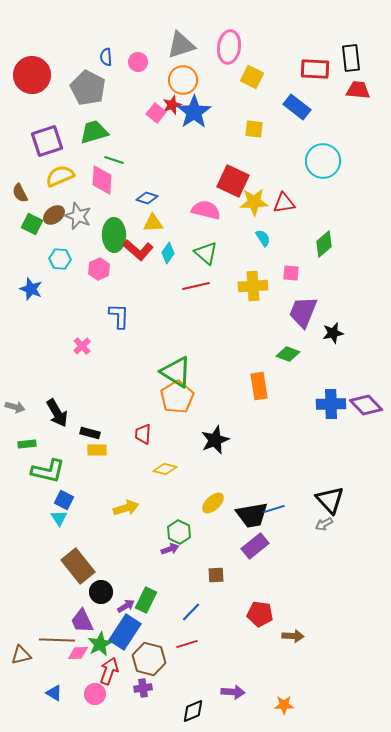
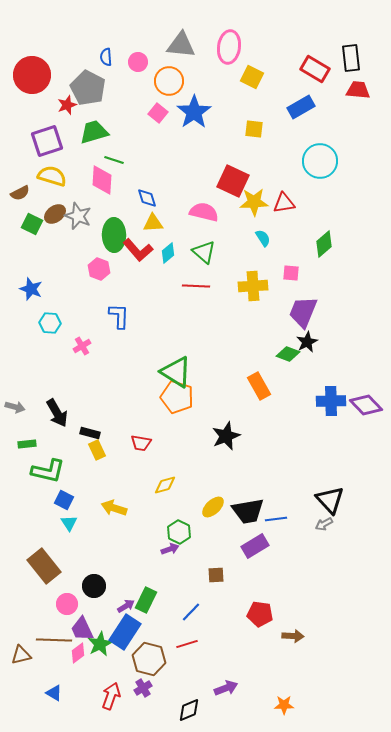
gray triangle at (181, 45): rotated 24 degrees clockwise
red rectangle at (315, 69): rotated 28 degrees clockwise
orange circle at (183, 80): moved 14 px left, 1 px down
red star at (172, 105): moved 105 px left
blue rectangle at (297, 107): moved 4 px right; rotated 68 degrees counterclockwise
pink square at (156, 113): moved 2 px right
cyan circle at (323, 161): moved 3 px left
yellow semicircle at (60, 176): moved 8 px left; rotated 40 degrees clockwise
brown semicircle at (20, 193): rotated 90 degrees counterclockwise
blue diamond at (147, 198): rotated 55 degrees clockwise
pink semicircle at (206, 210): moved 2 px left, 2 px down
brown ellipse at (54, 215): moved 1 px right, 1 px up
red L-shape at (138, 250): rotated 8 degrees clockwise
cyan diamond at (168, 253): rotated 15 degrees clockwise
green triangle at (206, 253): moved 2 px left, 1 px up
cyan hexagon at (60, 259): moved 10 px left, 64 px down
pink hexagon at (99, 269): rotated 15 degrees counterclockwise
red line at (196, 286): rotated 16 degrees clockwise
black star at (333, 333): moved 26 px left, 9 px down; rotated 15 degrees counterclockwise
pink cross at (82, 346): rotated 12 degrees clockwise
orange rectangle at (259, 386): rotated 20 degrees counterclockwise
orange pentagon at (177, 397): rotated 24 degrees counterclockwise
blue cross at (331, 404): moved 3 px up
red trapezoid at (143, 434): moved 2 px left, 9 px down; rotated 85 degrees counterclockwise
black star at (215, 440): moved 11 px right, 4 px up
yellow rectangle at (97, 450): rotated 66 degrees clockwise
yellow diamond at (165, 469): moved 16 px down; rotated 30 degrees counterclockwise
yellow ellipse at (213, 503): moved 4 px down
yellow arrow at (126, 508): moved 12 px left; rotated 145 degrees counterclockwise
blue line at (274, 509): moved 2 px right, 10 px down; rotated 10 degrees clockwise
black trapezoid at (252, 515): moved 4 px left, 4 px up
cyan triangle at (59, 518): moved 10 px right, 5 px down
purple rectangle at (255, 546): rotated 8 degrees clockwise
brown rectangle at (78, 566): moved 34 px left
black circle at (101, 592): moved 7 px left, 6 px up
purple trapezoid at (82, 621): moved 8 px down
brown line at (57, 640): moved 3 px left
pink diamond at (78, 653): rotated 35 degrees counterclockwise
red arrow at (109, 671): moved 2 px right, 25 px down
purple cross at (143, 688): rotated 24 degrees counterclockwise
purple arrow at (233, 692): moved 7 px left, 4 px up; rotated 25 degrees counterclockwise
pink circle at (95, 694): moved 28 px left, 90 px up
black diamond at (193, 711): moved 4 px left, 1 px up
